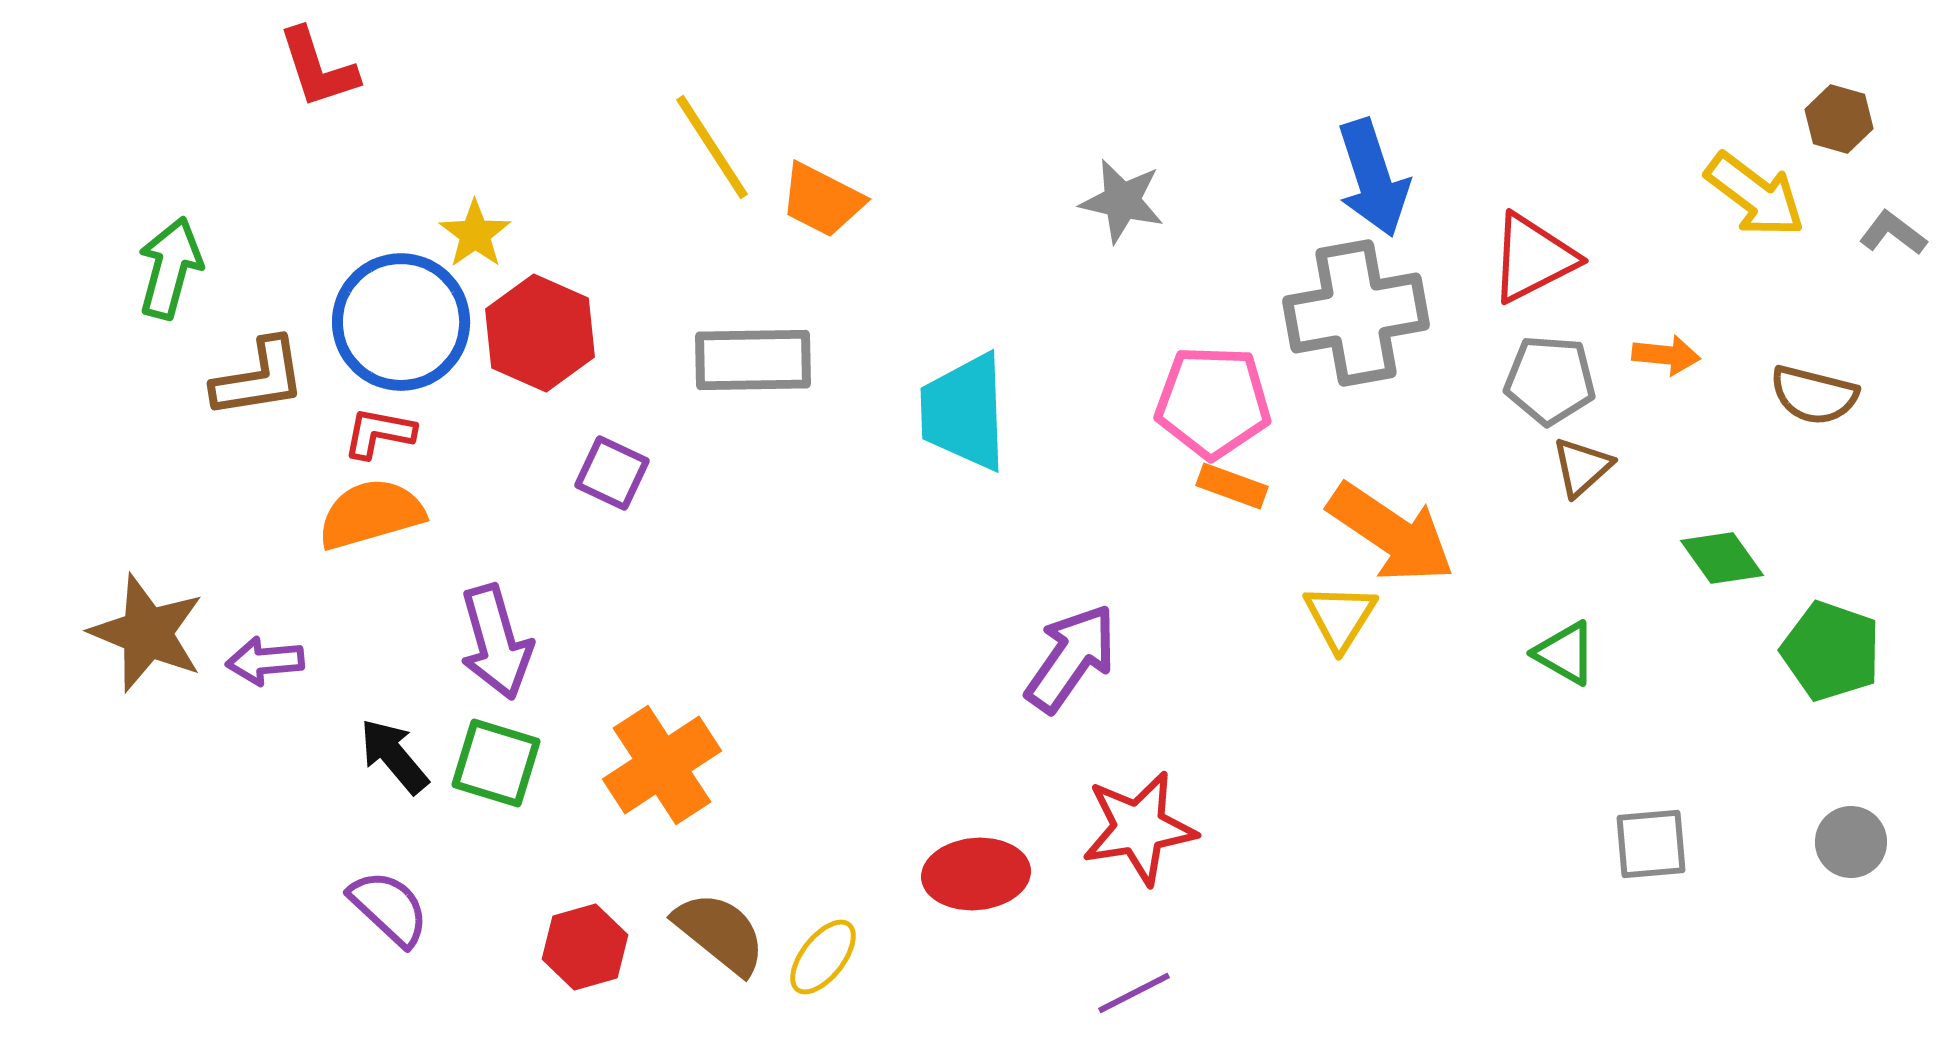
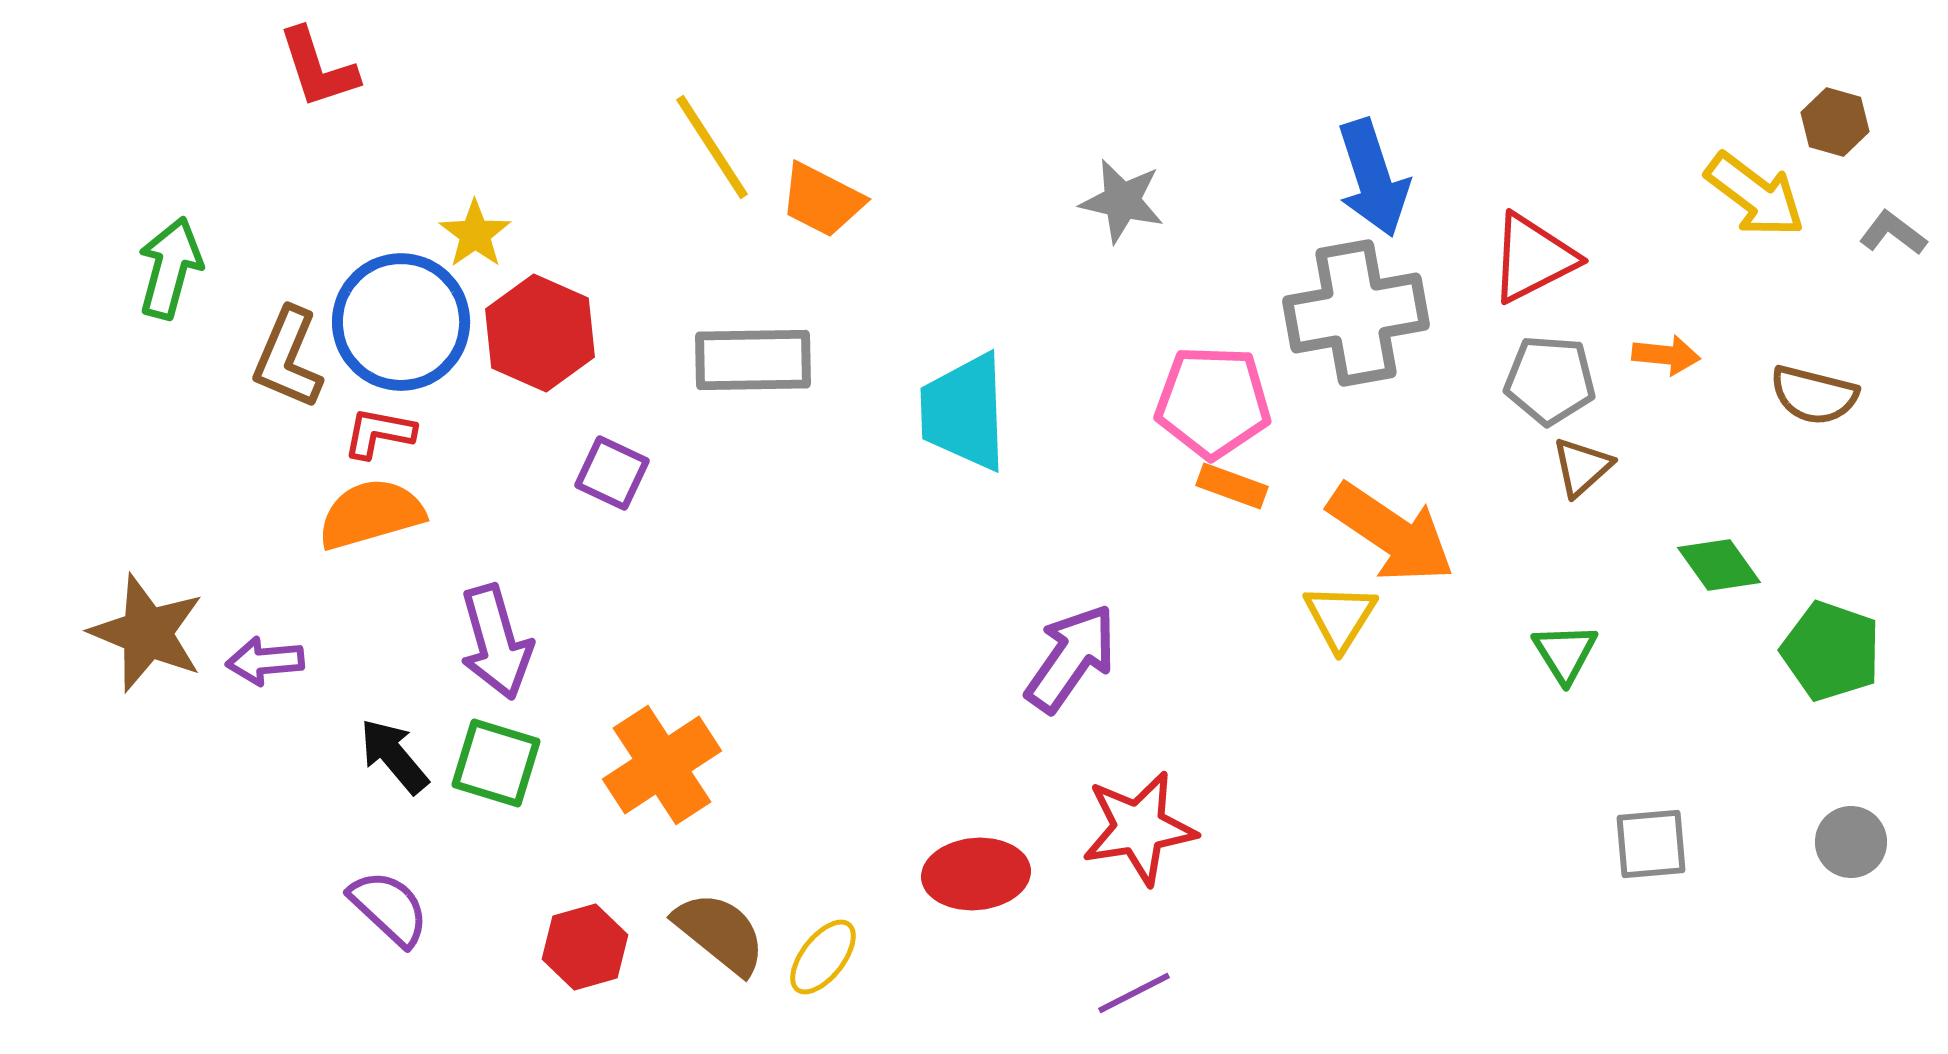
brown hexagon at (1839, 119): moved 4 px left, 3 px down
brown L-shape at (259, 378): moved 29 px right, 20 px up; rotated 122 degrees clockwise
green diamond at (1722, 558): moved 3 px left, 7 px down
green triangle at (1565, 653): rotated 28 degrees clockwise
